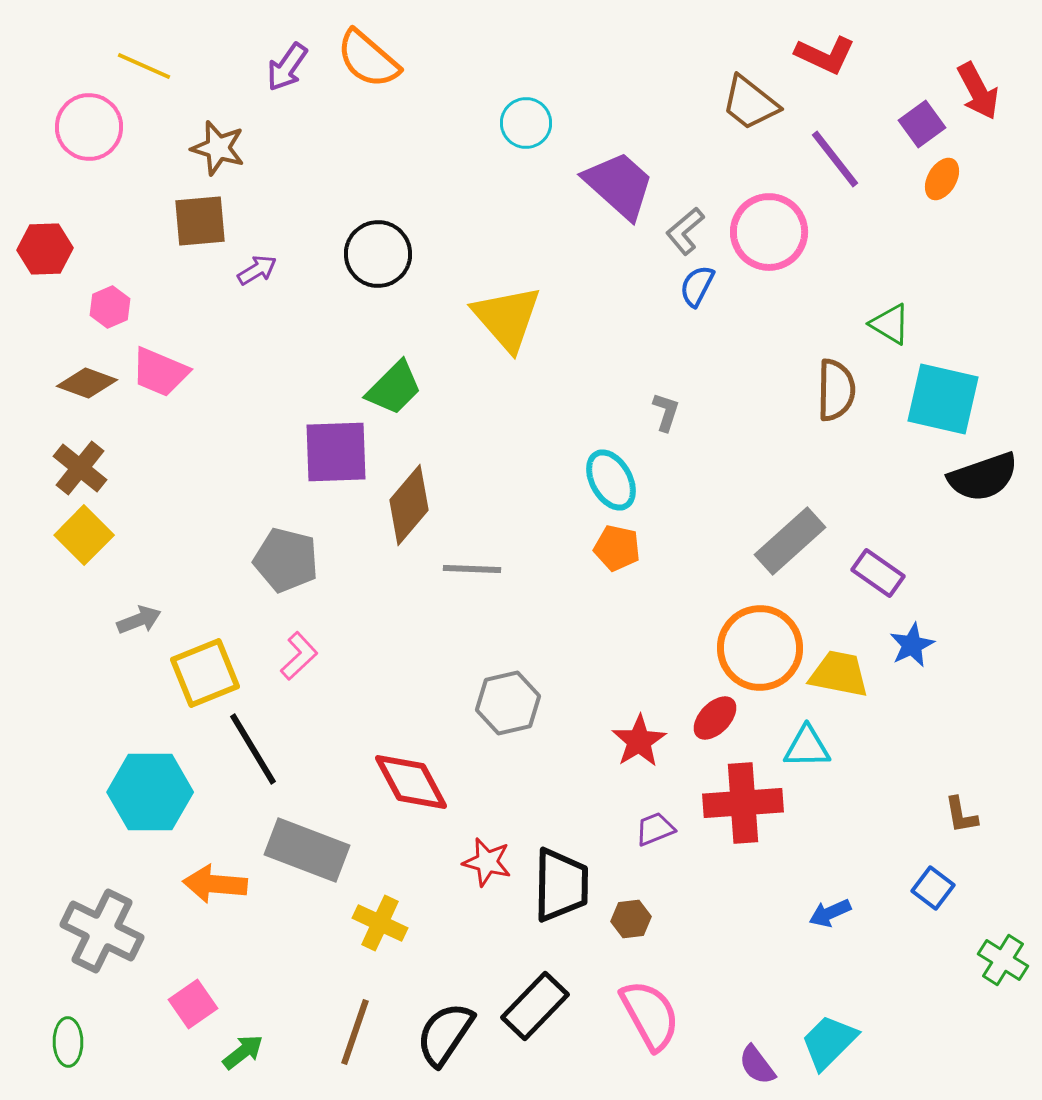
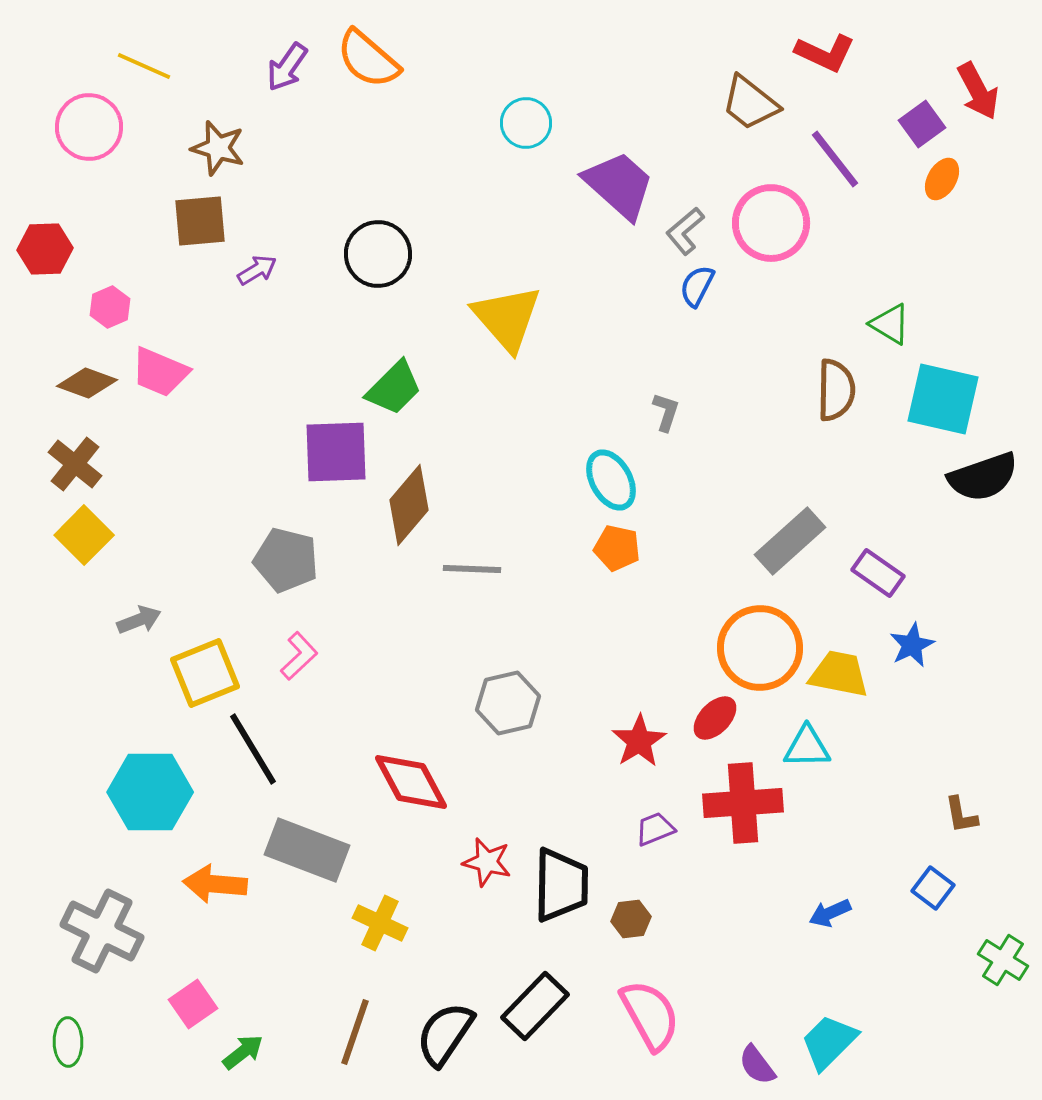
red L-shape at (825, 55): moved 2 px up
pink circle at (769, 232): moved 2 px right, 9 px up
brown cross at (80, 468): moved 5 px left, 4 px up
